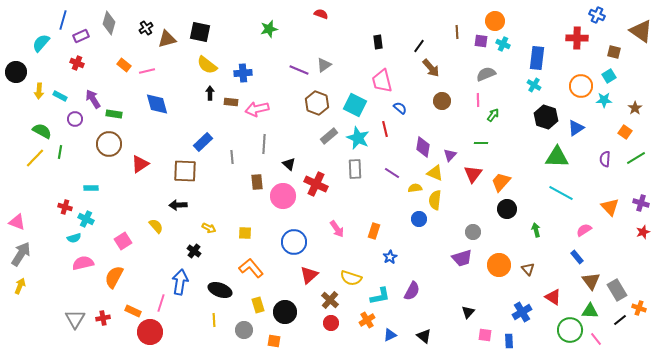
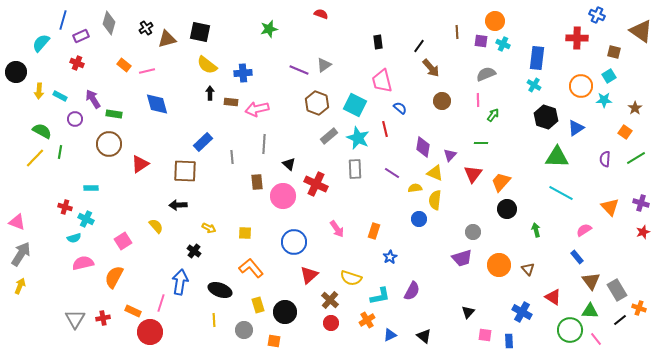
blue cross at (522, 312): rotated 30 degrees counterclockwise
